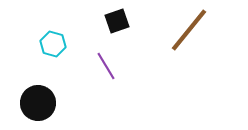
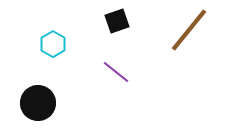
cyan hexagon: rotated 15 degrees clockwise
purple line: moved 10 px right, 6 px down; rotated 20 degrees counterclockwise
